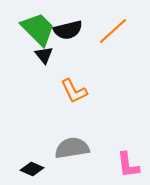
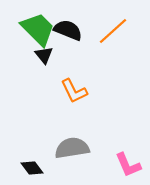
black semicircle: rotated 144 degrees counterclockwise
pink L-shape: rotated 16 degrees counterclockwise
black diamond: moved 1 px up; rotated 30 degrees clockwise
